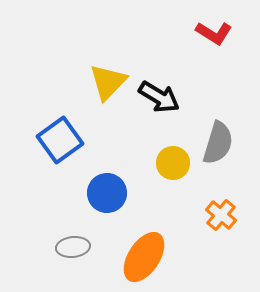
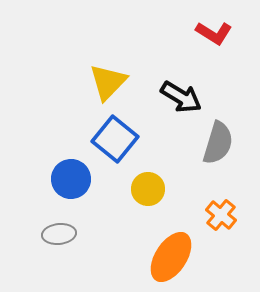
black arrow: moved 22 px right
blue square: moved 55 px right, 1 px up; rotated 15 degrees counterclockwise
yellow circle: moved 25 px left, 26 px down
blue circle: moved 36 px left, 14 px up
gray ellipse: moved 14 px left, 13 px up
orange ellipse: moved 27 px right
